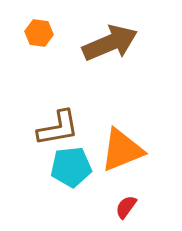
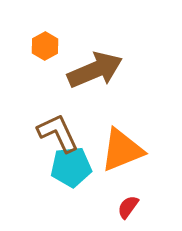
orange hexagon: moved 6 px right, 13 px down; rotated 24 degrees clockwise
brown arrow: moved 15 px left, 27 px down
brown L-shape: moved 5 px down; rotated 105 degrees counterclockwise
red semicircle: moved 2 px right
